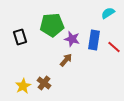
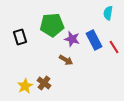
cyan semicircle: rotated 48 degrees counterclockwise
blue rectangle: rotated 36 degrees counterclockwise
red line: rotated 16 degrees clockwise
brown arrow: rotated 80 degrees clockwise
yellow star: moved 2 px right
